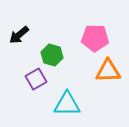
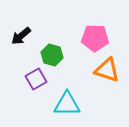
black arrow: moved 2 px right, 1 px down
orange triangle: moved 1 px left, 1 px up; rotated 20 degrees clockwise
